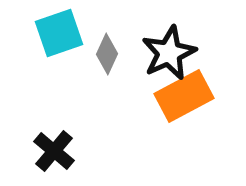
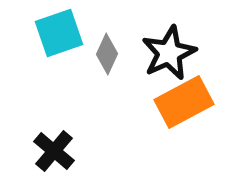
orange rectangle: moved 6 px down
